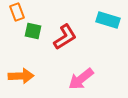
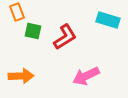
pink arrow: moved 5 px right, 3 px up; rotated 12 degrees clockwise
